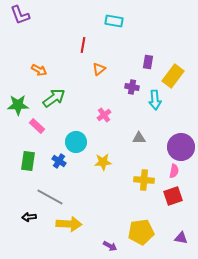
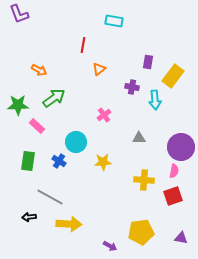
purple L-shape: moved 1 px left, 1 px up
